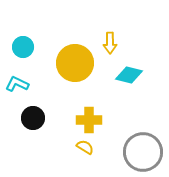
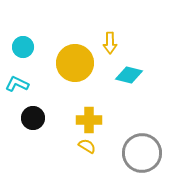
yellow semicircle: moved 2 px right, 1 px up
gray circle: moved 1 px left, 1 px down
